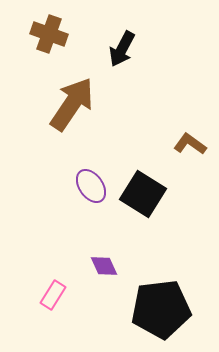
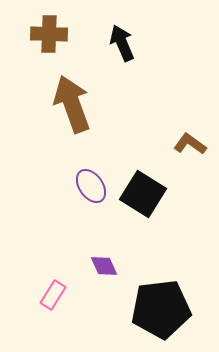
brown cross: rotated 18 degrees counterclockwise
black arrow: moved 6 px up; rotated 129 degrees clockwise
brown arrow: rotated 54 degrees counterclockwise
